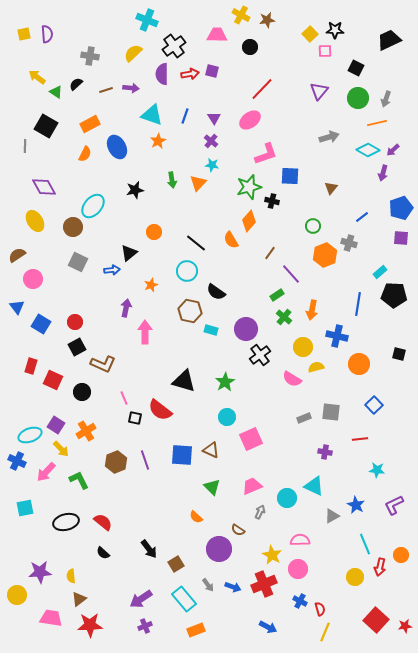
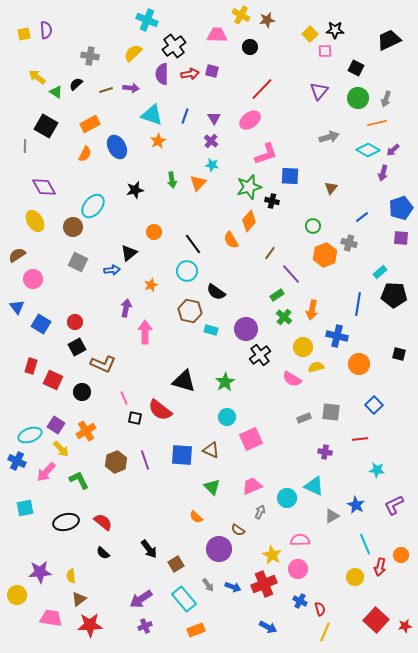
purple semicircle at (47, 34): moved 1 px left, 4 px up
black line at (196, 243): moved 3 px left, 1 px down; rotated 15 degrees clockwise
